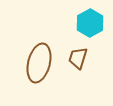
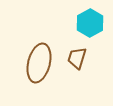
brown trapezoid: moved 1 px left
